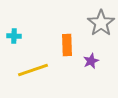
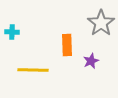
cyan cross: moved 2 px left, 4 px up
yellow line: rotated 20 degrees clockwise
